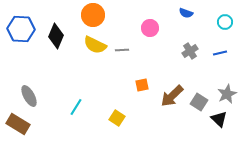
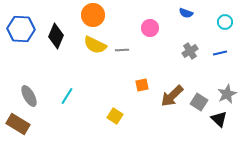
cyan line: moved 9 px left, 11 px up
yellow square: moved 2 px left, 2 px up
